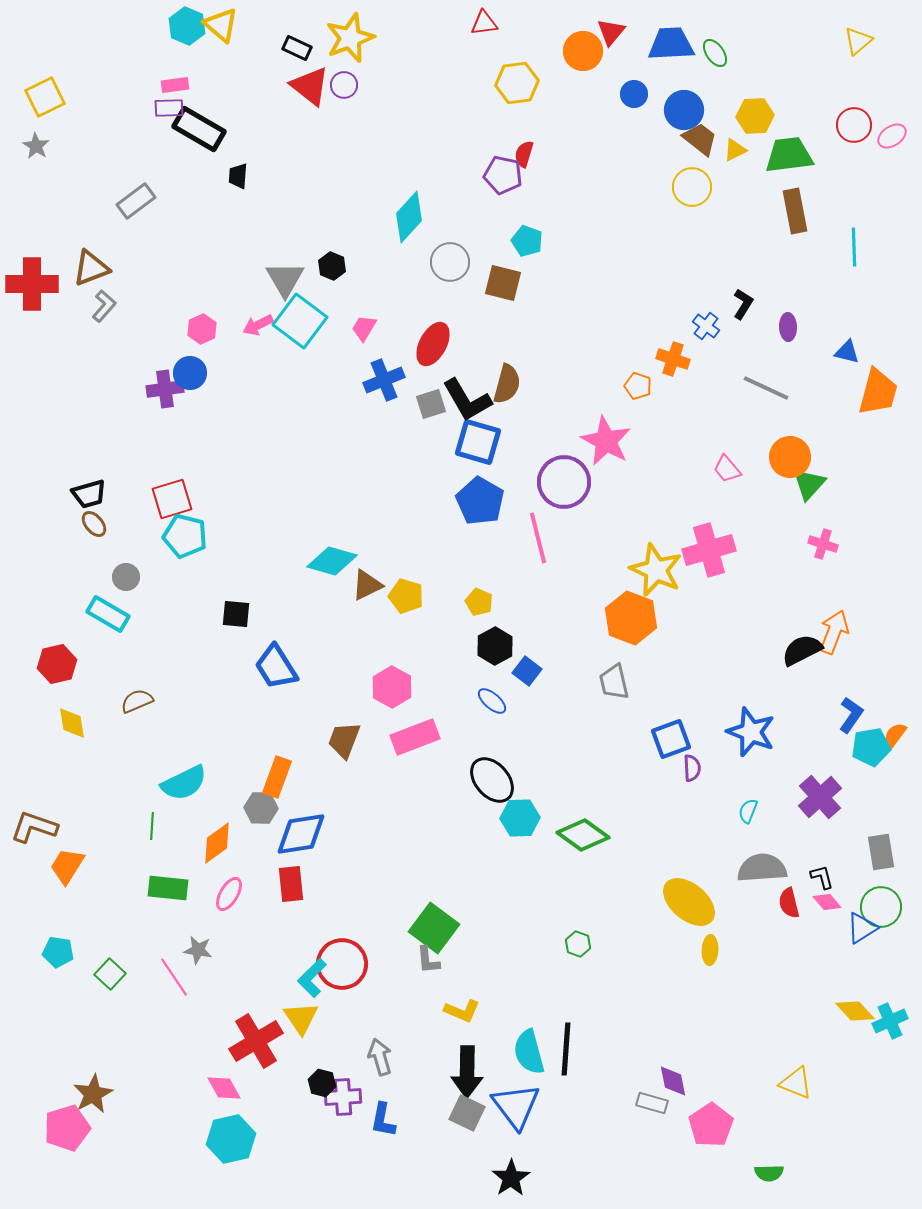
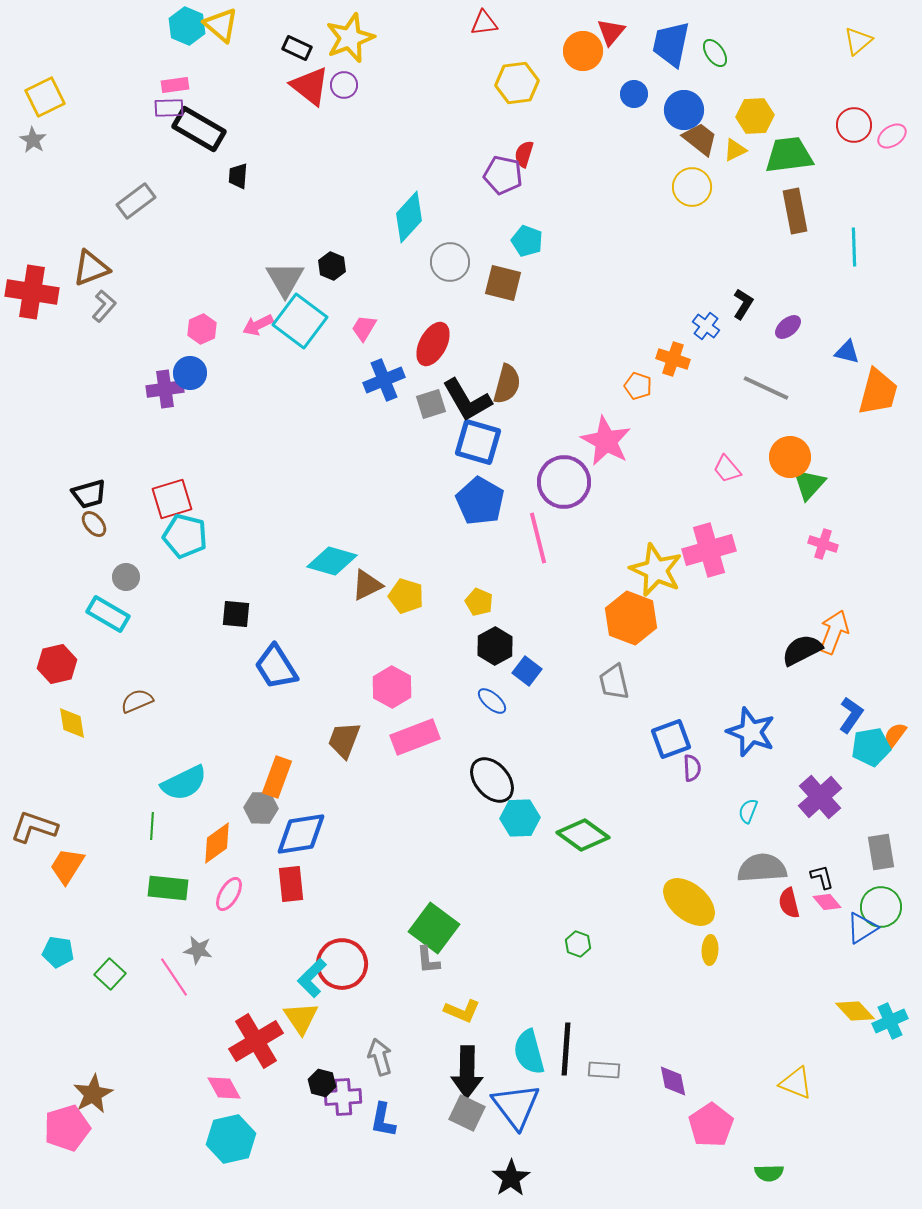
blue trapezoid at (671, 44): rotated 75 degrees counterclockwise
gray star at (36, 146): moved 3 px left, 6 px up
red cross at (32, 284): moved 8 px down; rotated 9 degrees clockwise
purple ellipse at (788, 327): rotated 52 degrees clockwise
gray rectangle at (652, 1103): moved 48 px left, 33 px up; rotated 12 degrees counterclockwise
